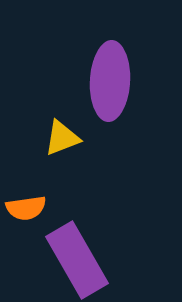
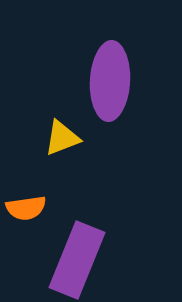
purple rectangle: rotated 52 degrees clockwise
